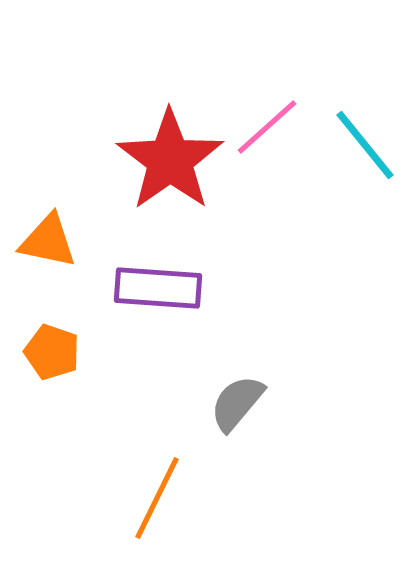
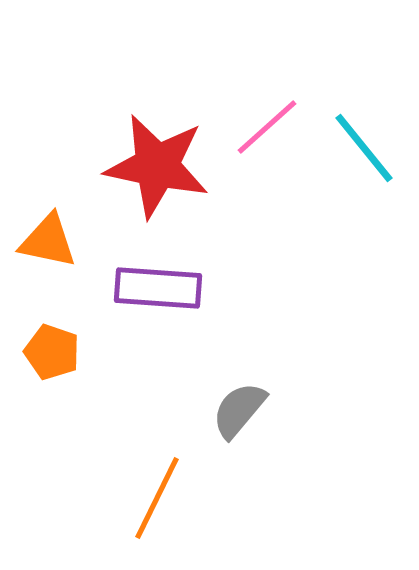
cyan line: moved 1 px left, 3 px down
red star: moved 13 px left, 6 px down; rotated 25 degrees counterclockwise
gray semicircle: moved 2 px right, 7 px down
